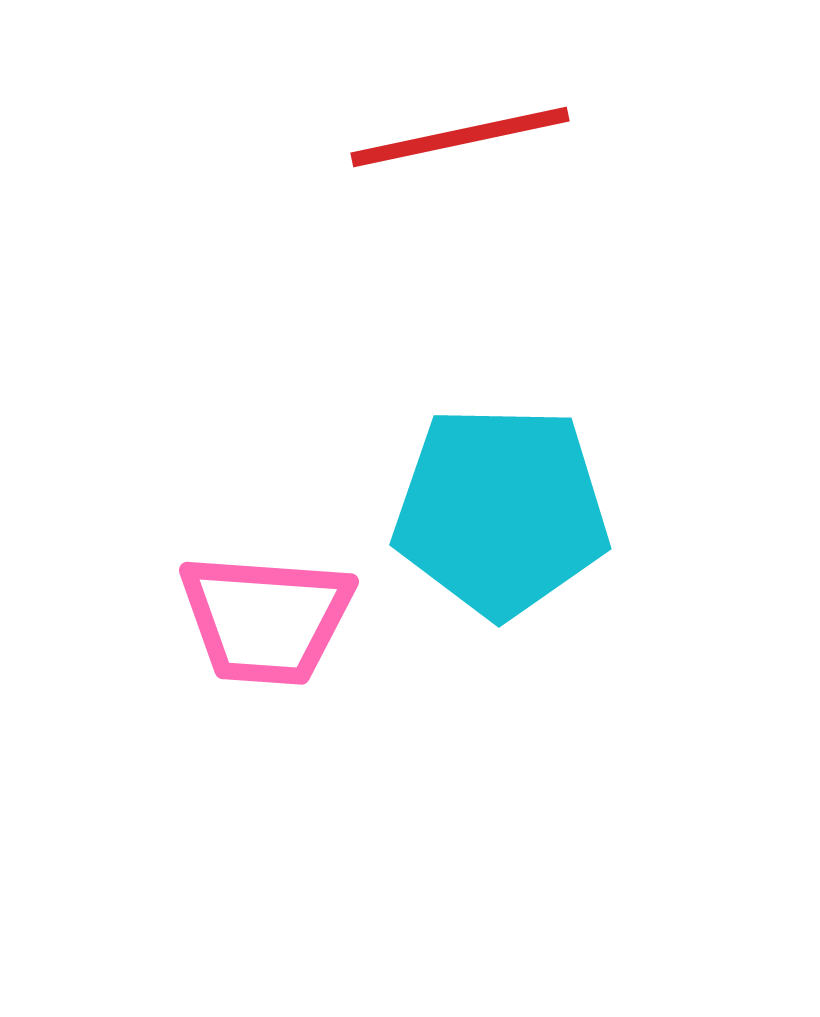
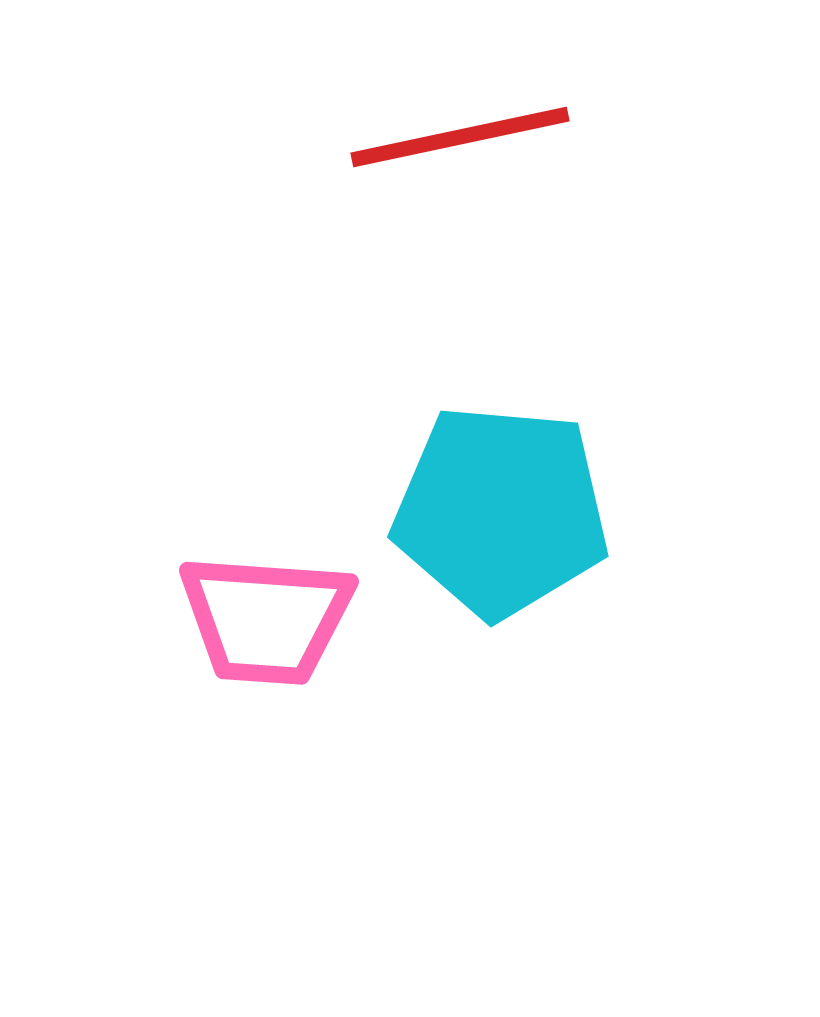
cyan pentagon: rotated 4 degrees clockwise
